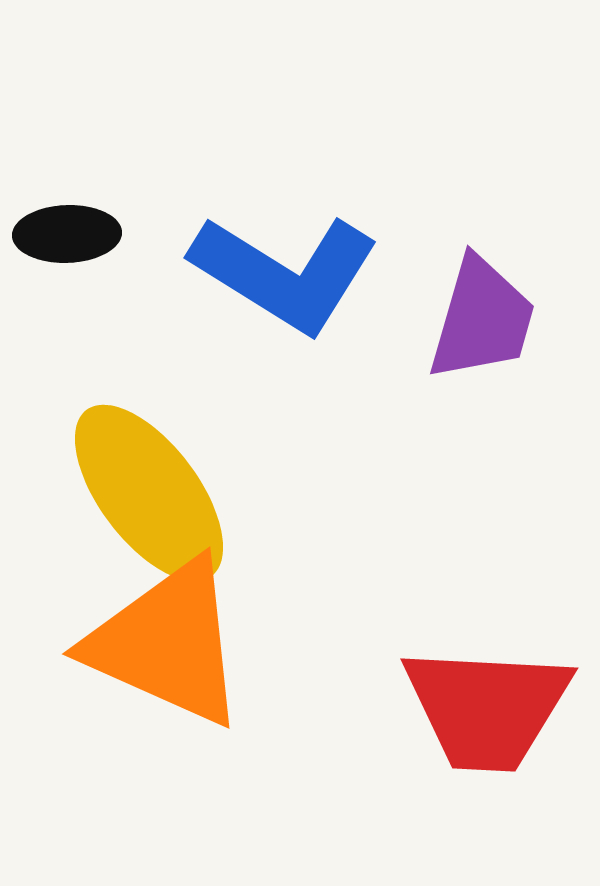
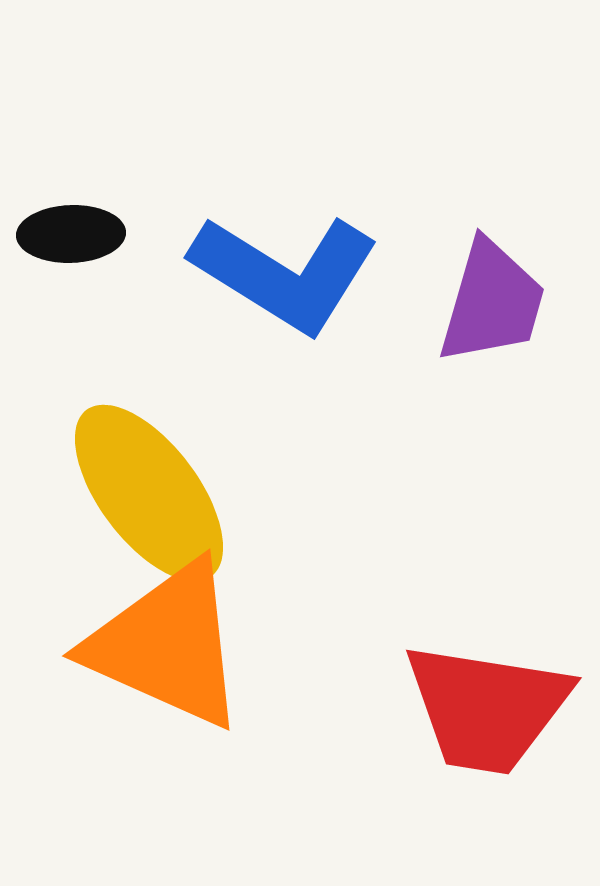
black ellipse: moved 4 px right
purple trapezoid: moved 10 px right, 17 px up
orange triangle: moved 2 px down
red trapezoid: rotated 6 degrees clockwise
